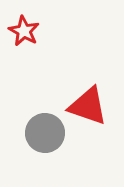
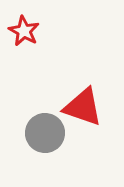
red triangle: moved 5 px left, 1 px down
